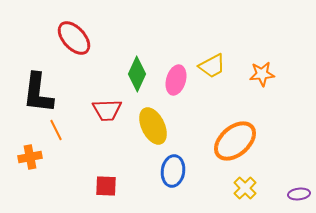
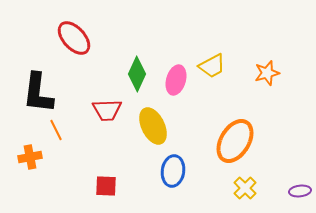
orange star: moved 5 px right, 1 px up; rotated 10 degrees counterclockwise
orange ellipse: rotated 18 degrees counterclockwise
purple ellipse: moved 1 px right, 3 px up
